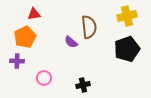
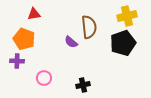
orange pentagon: moved 1 px left, 2 px down; rotated 25 degrees counterclockwise
black pentagon: moved 4 px left, 6 px up
